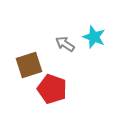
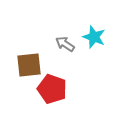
brown square: rotated 12 degrees clockwise
